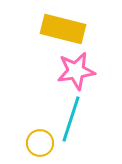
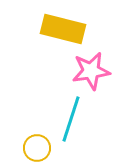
pink star: moved 15 px right
yellow circle: moved 3 px left, 5 px down
